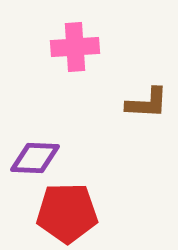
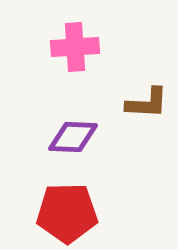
purple diamond: moved 38 px right, 21 px up
